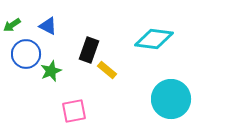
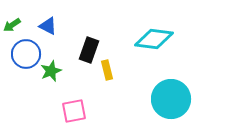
yellow rectangle: rotated 36 degrees clockwise
